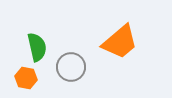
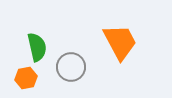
orange trapezoid: rotated 78 degrees counterclockwise
orange hexagon: rotated 20 degrees counterclockwise
